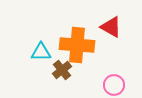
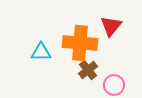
red triangle: moved 1 px up; rotated 40 degrees clockwise
orange cross: moved 3 px right, 2 px up
brown cross: moved 26 px right
